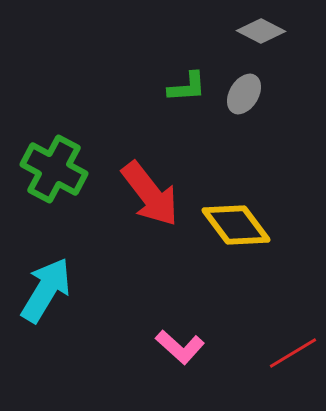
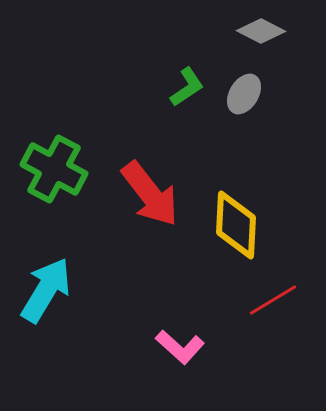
green L-shape: rotated 30 degrees counterclockwise
yellow diamond: rotated 40 degrees clockwise
red line: moved 20 px left, 53 px up
